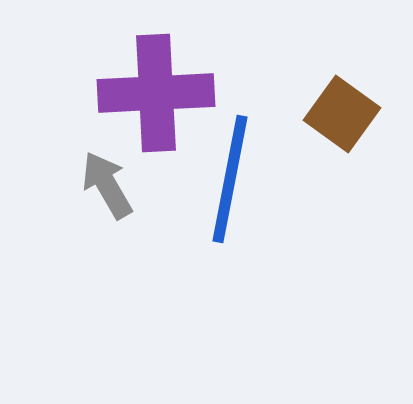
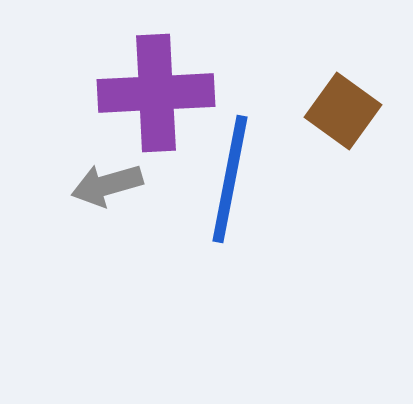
brown square: moved 1 px right, 3 px up
gray arrow: rotated 76 degrees counterclockwise
